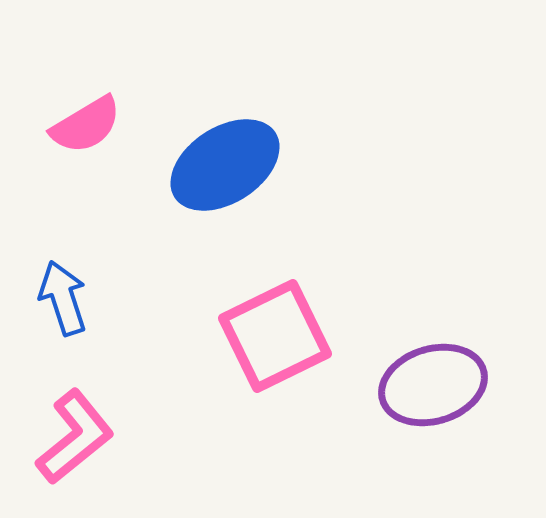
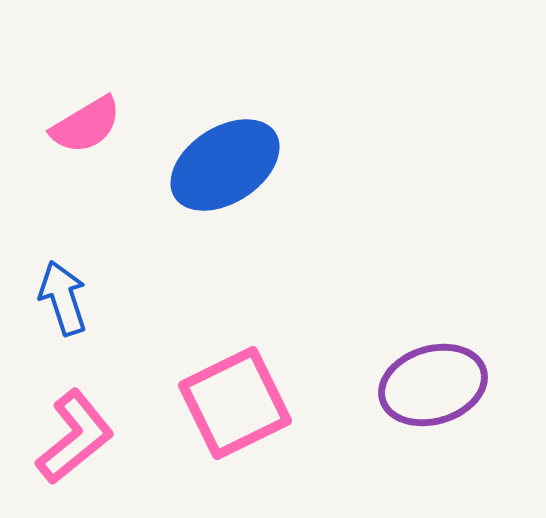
pink square: moved 40 px left, 67 px down
